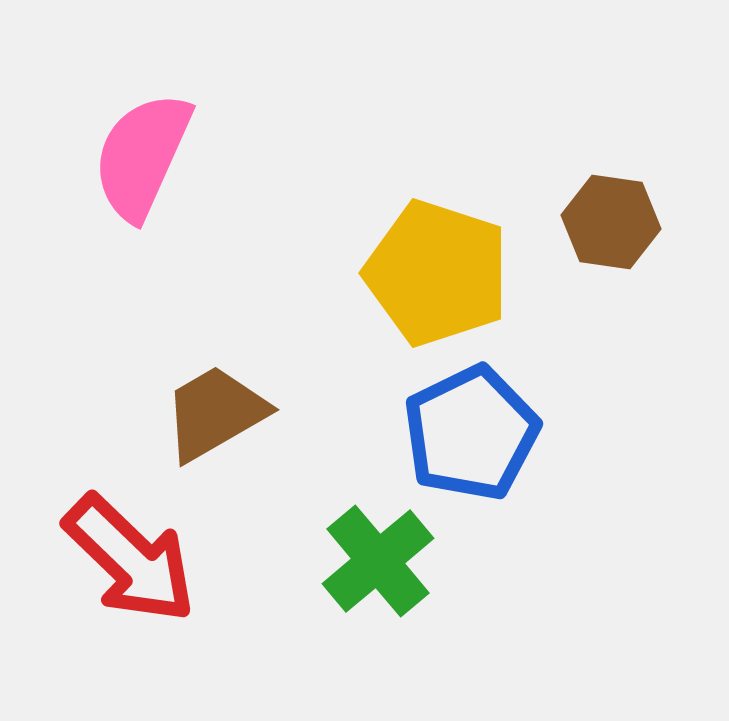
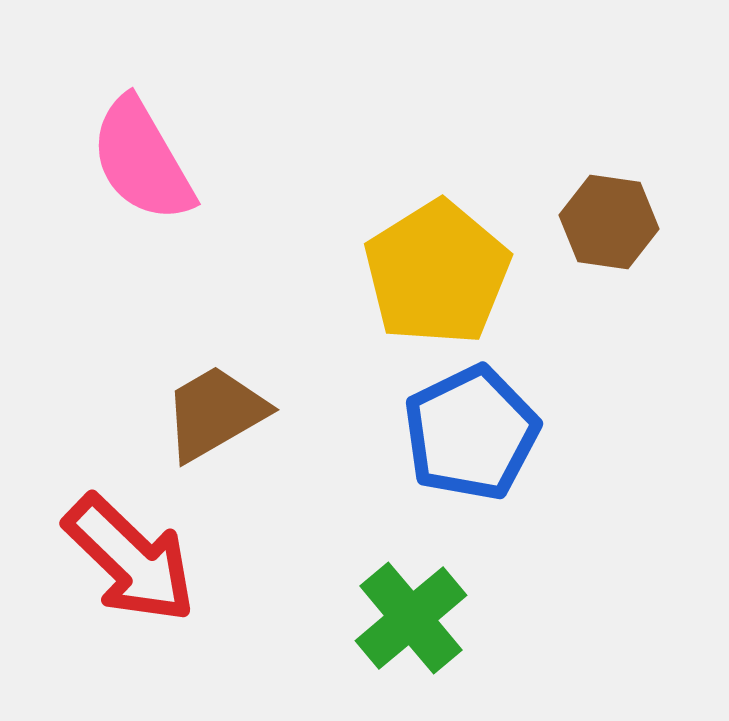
pink semicircle: moved 4 px down; rotated 54 degrees counterclockwise
brown hexagon: moved 2 px left
yellow pentagon: rotated 22 degrees clockwise
green cross: moved 33 px right, 57 px down
